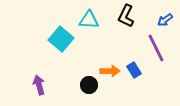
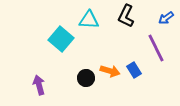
blue arrow: moved 1 px right, 2 px up
orange arrow: rotated 18 degrees clockwise
black circle: moved 3 px left, 7 px up
